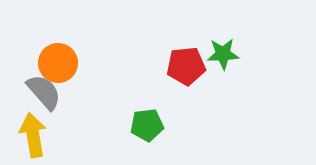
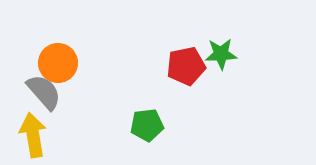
green star: moved 2 px left
red pentagon: rotated 6 degrees counterclockwise
